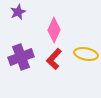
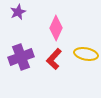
pink diamond: moved 2 px right, 2 px up
